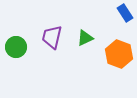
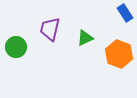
purple trapezoid: moved 2 px left, 8 px up
